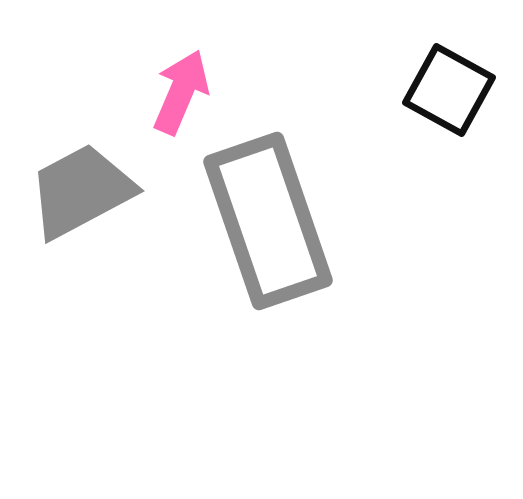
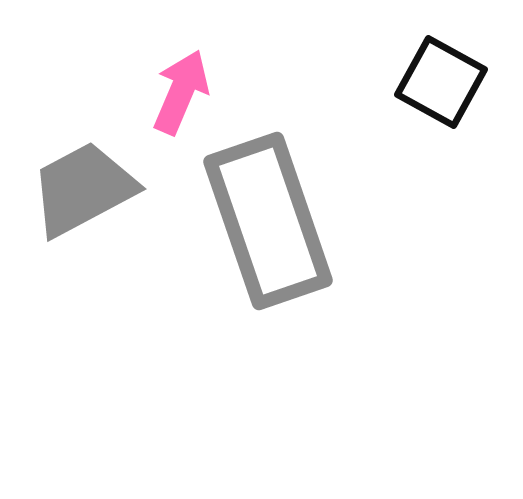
black square: moved 8 px left, 8 px up
gray trapezoid: moved 2 px right, 2 px up
